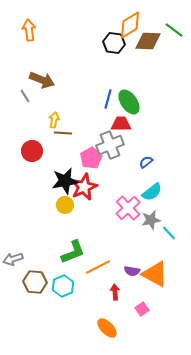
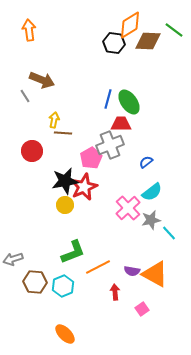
orange ellipse: moved 42 px left, 6 px down
